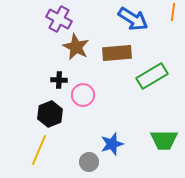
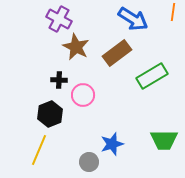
brown rectangle: rotated 32 degrees counterclockwise
